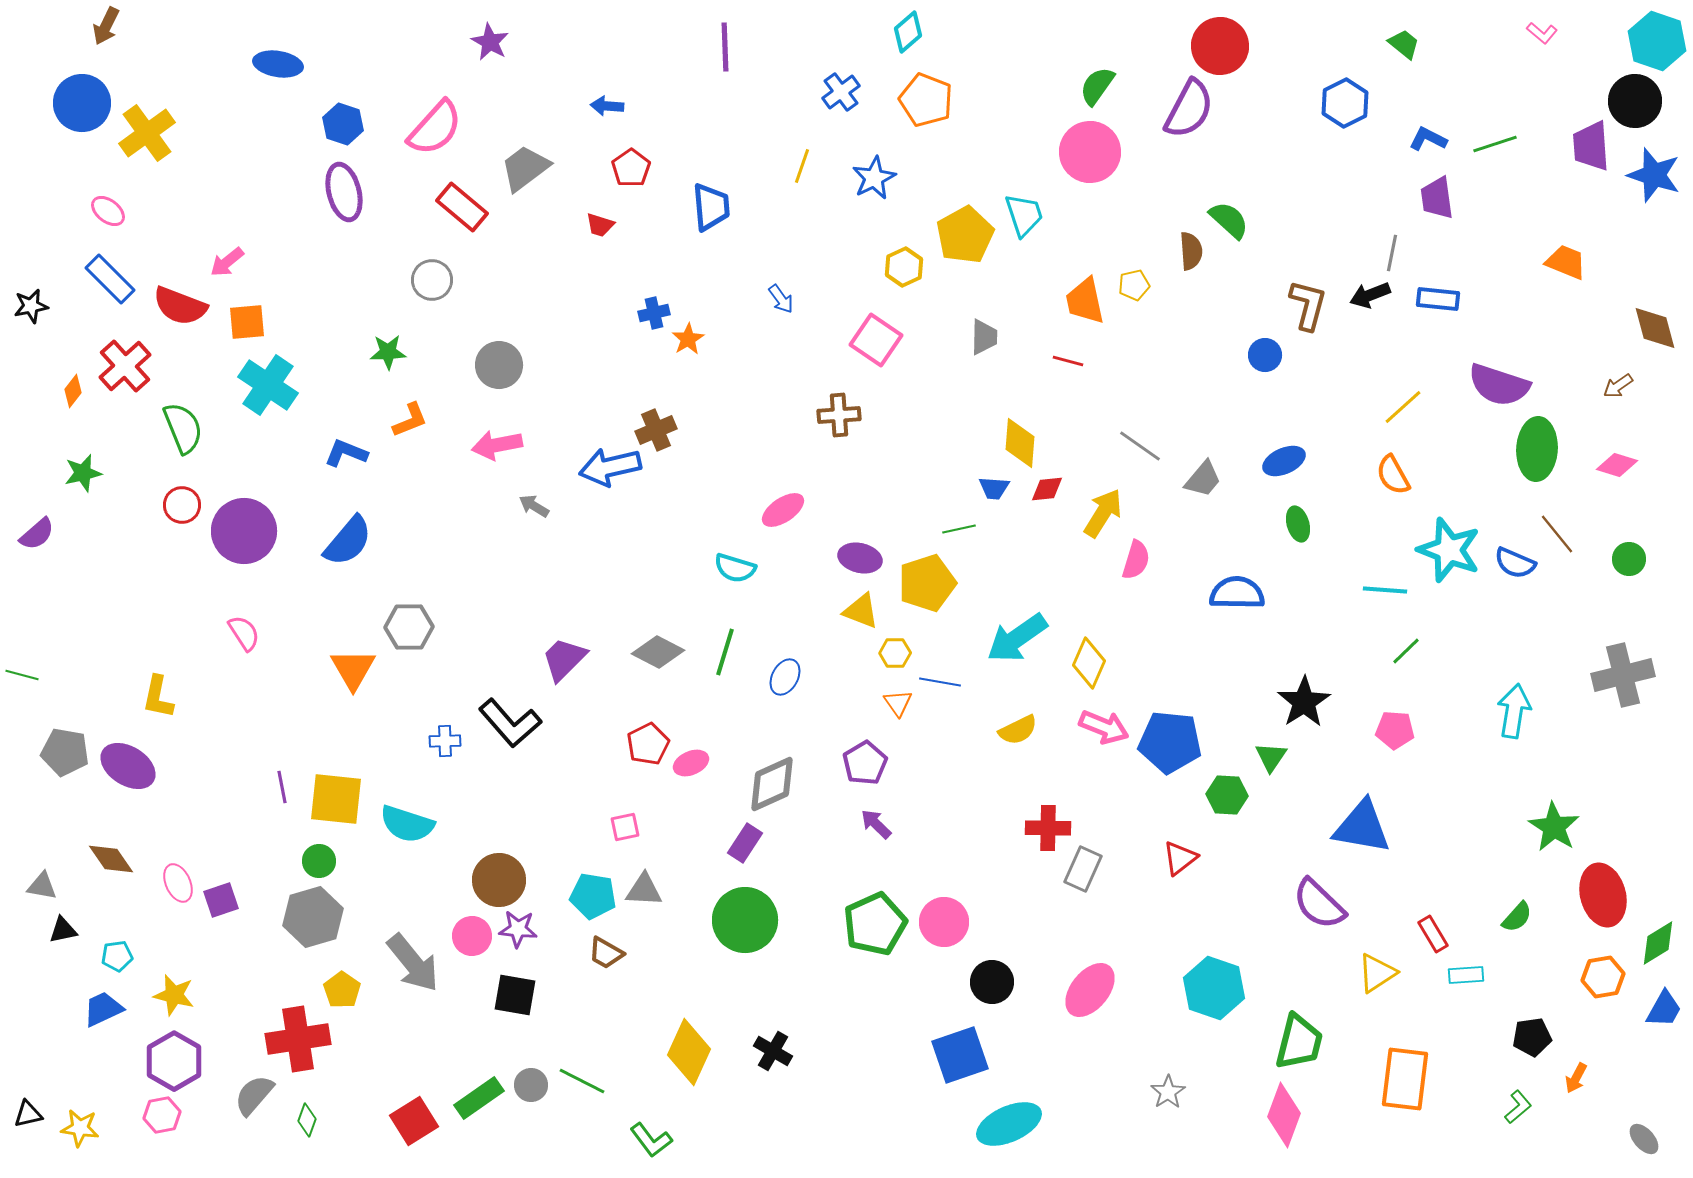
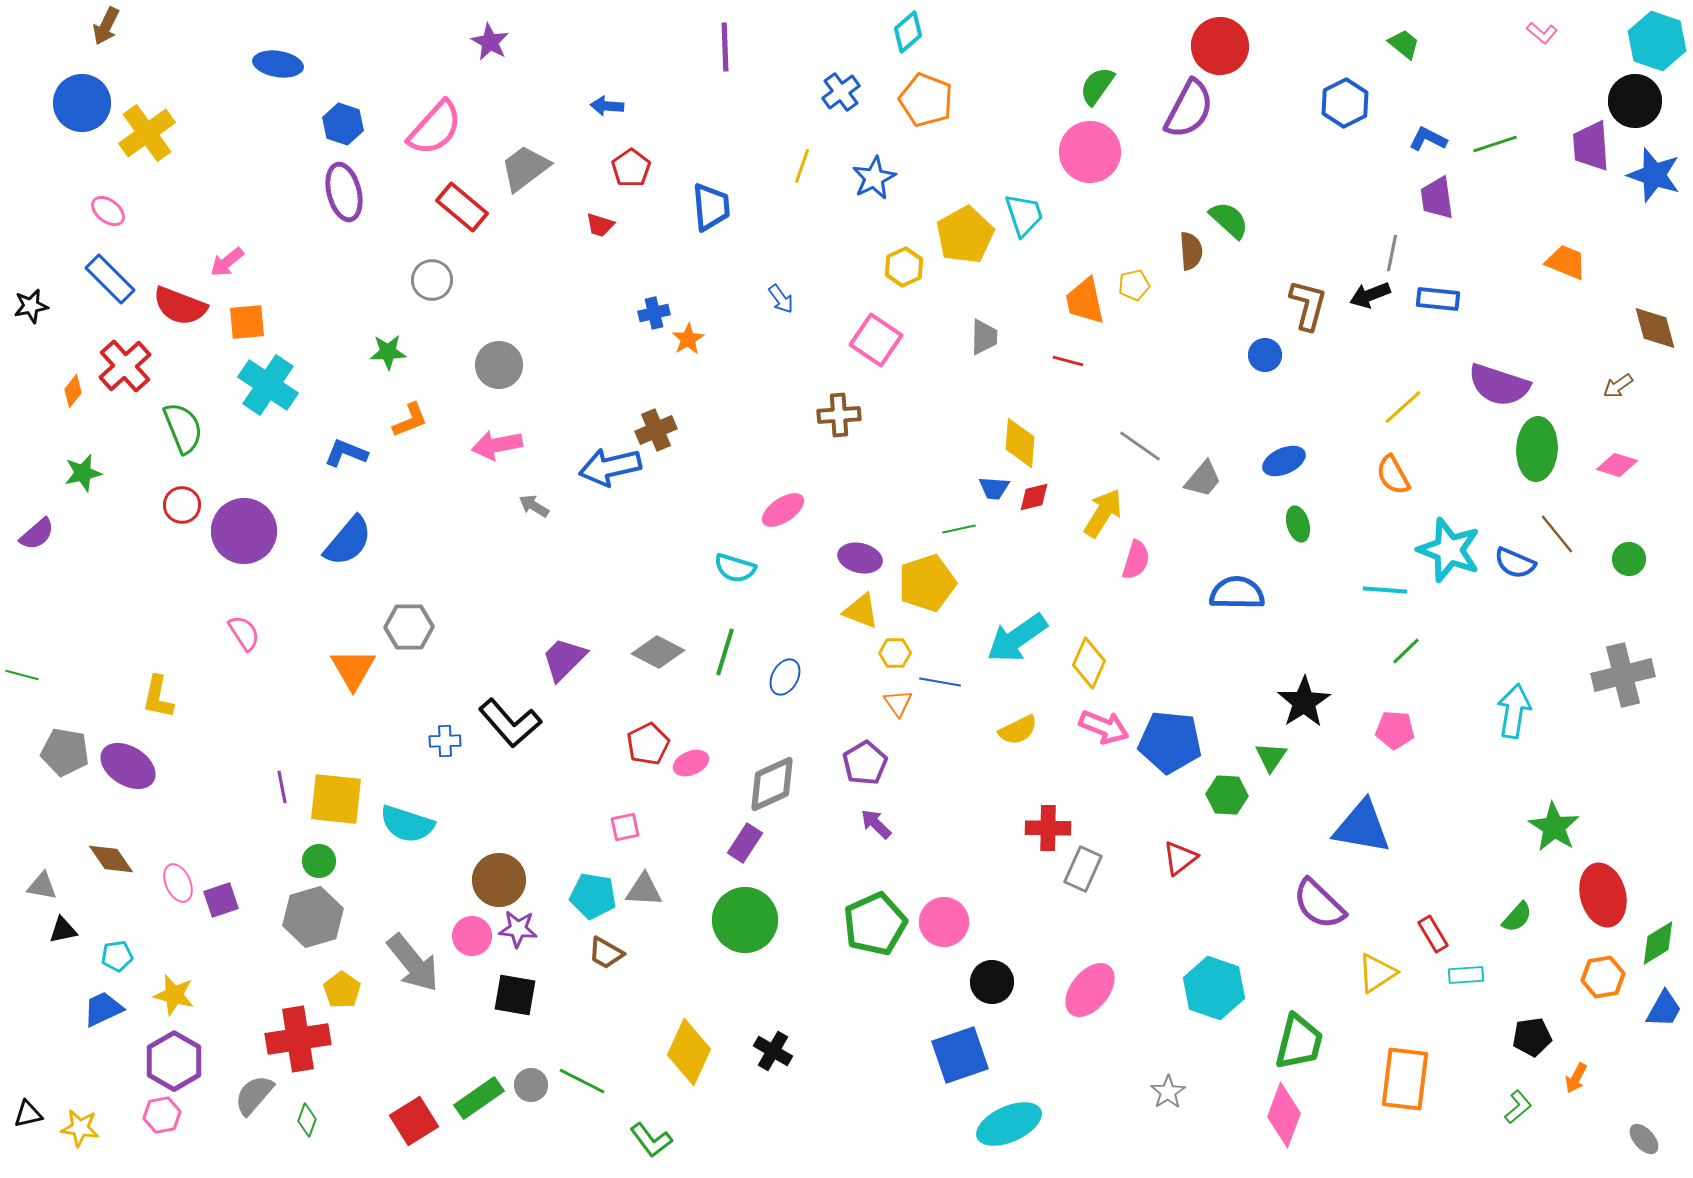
red diamond at (1047, 489): moved 13 px left, 8 px down; rotated 8 degrees counterclockwise
